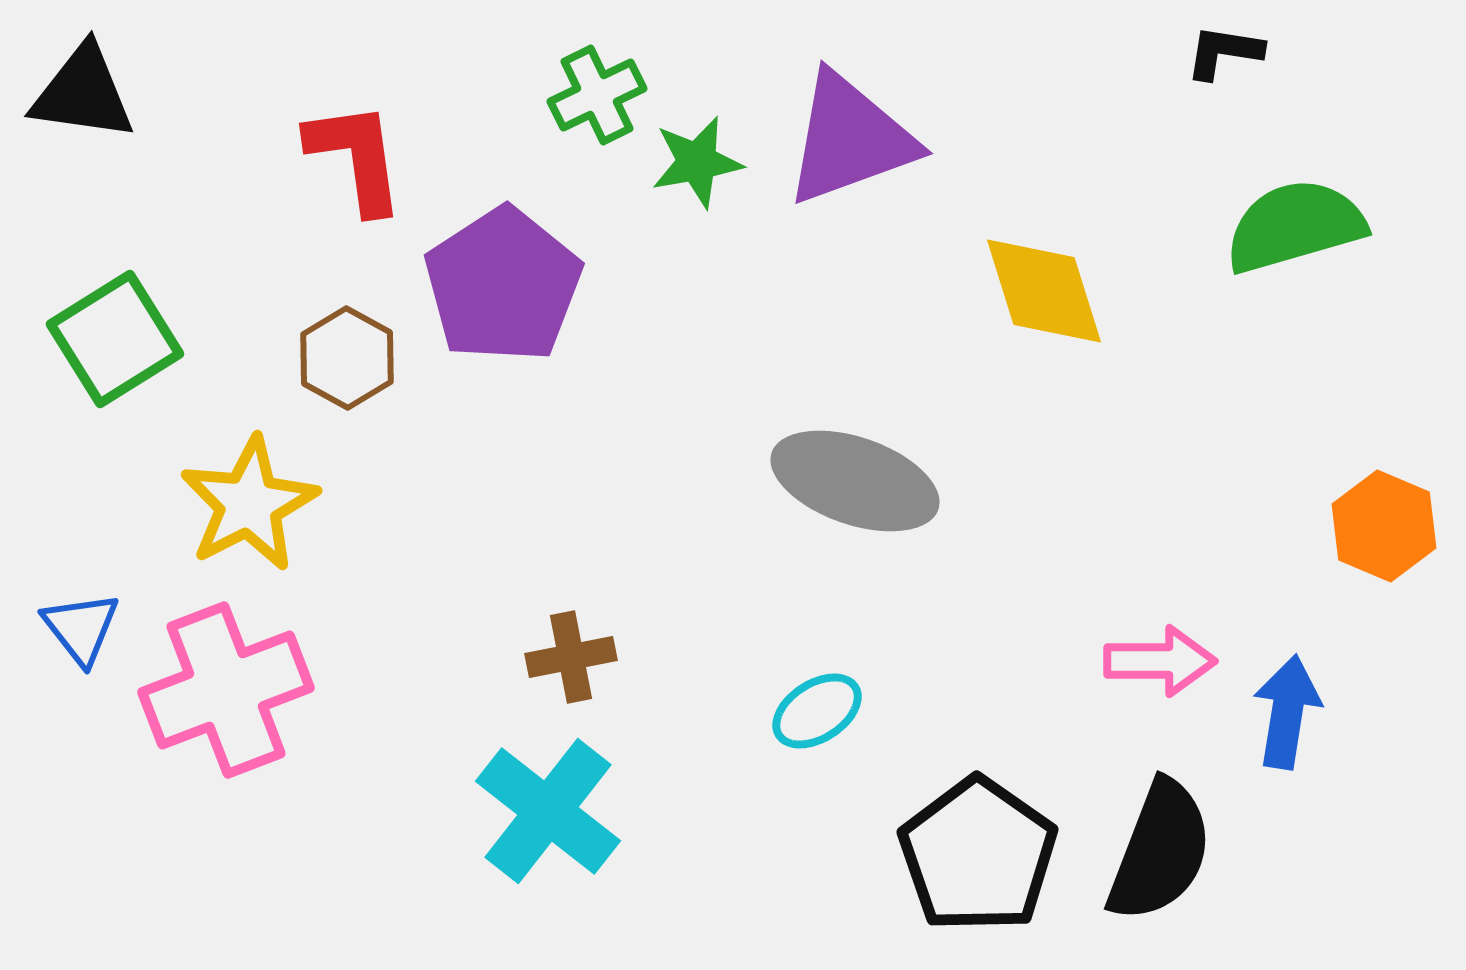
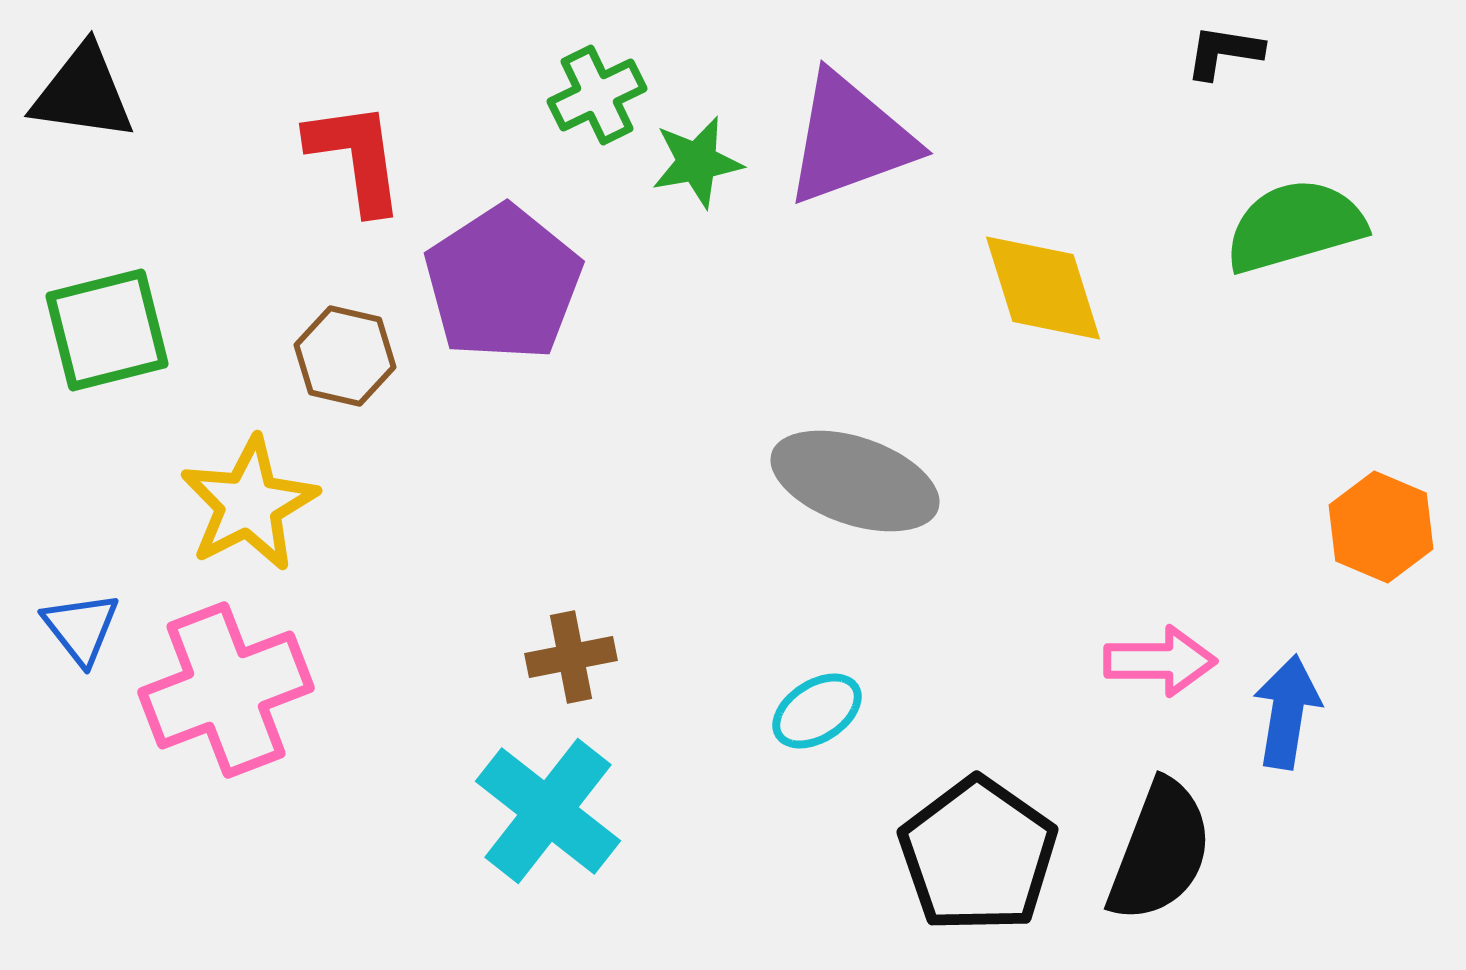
purple pentagon: moved 2 px up
yellow diamond: moved 1 px left, 3 px up
green square: moved 8 px left, 9 px up; rotated 18 degrees clockwise
brown hexagon: moved 2 px left, 2 px up; rotated 16 degrees counterclockwise
orange hexagon: moved 3 px left, 1 px down
